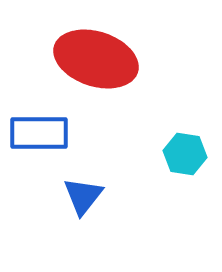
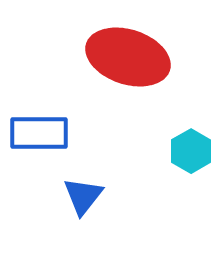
red ellipse: moved 32 px right, 2 px up
cyan hexagon: moved 6 px right, 3 px up; rotated 21 degrees clockwise
